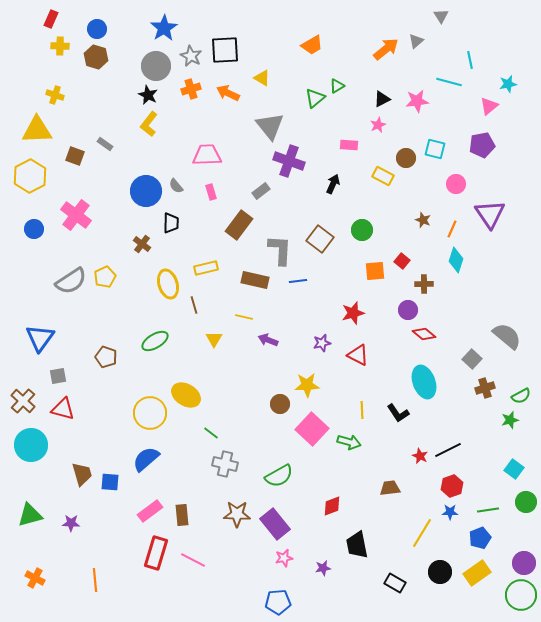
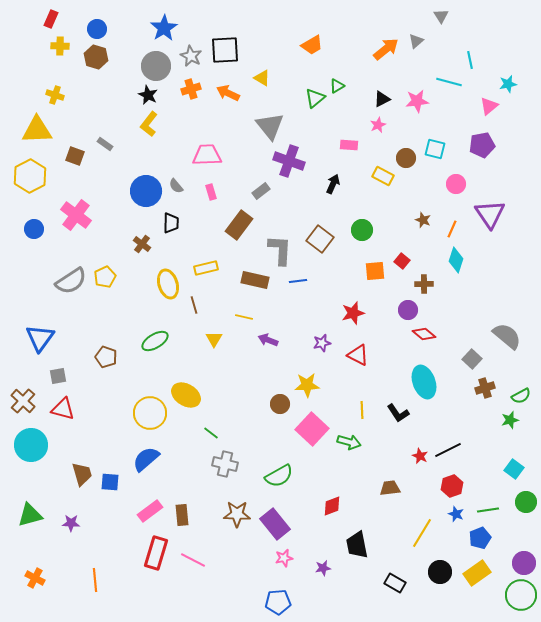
blue star at (450, 512): moved 6 px right, 2 px down; rotated 21 degrees clockwise
